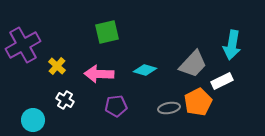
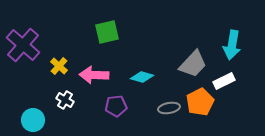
purple cross: rotated 20 degrees counterclockwise
yellow cross: moved 2 px right
cyan diamond: moved 3 px left, 7 px down
pink arrow: moved 5 px left, 1 px down
white rectangle: moved 2 px right
orange pentagon: moved 2 px right
